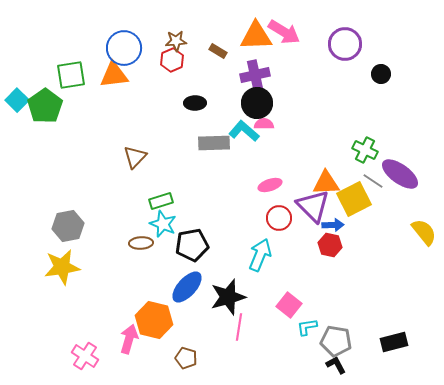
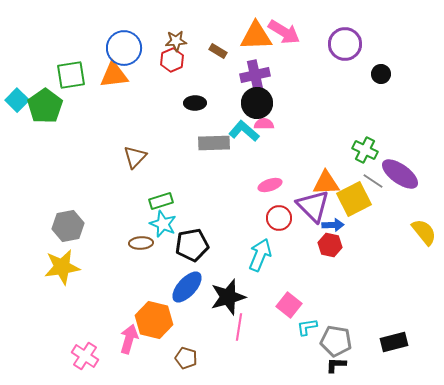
black L-shape at (336, 365): rotated 60 degrees counterclockwise
